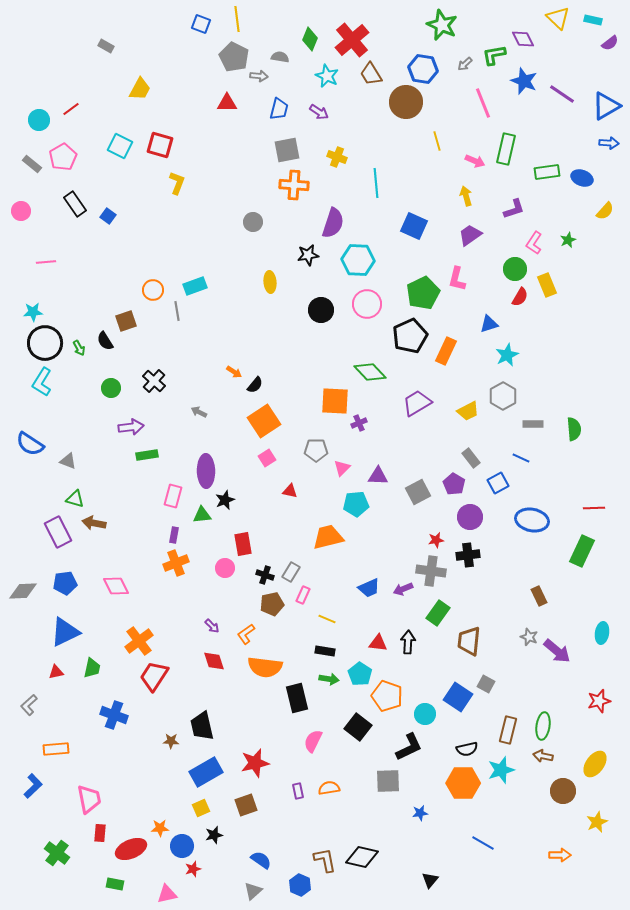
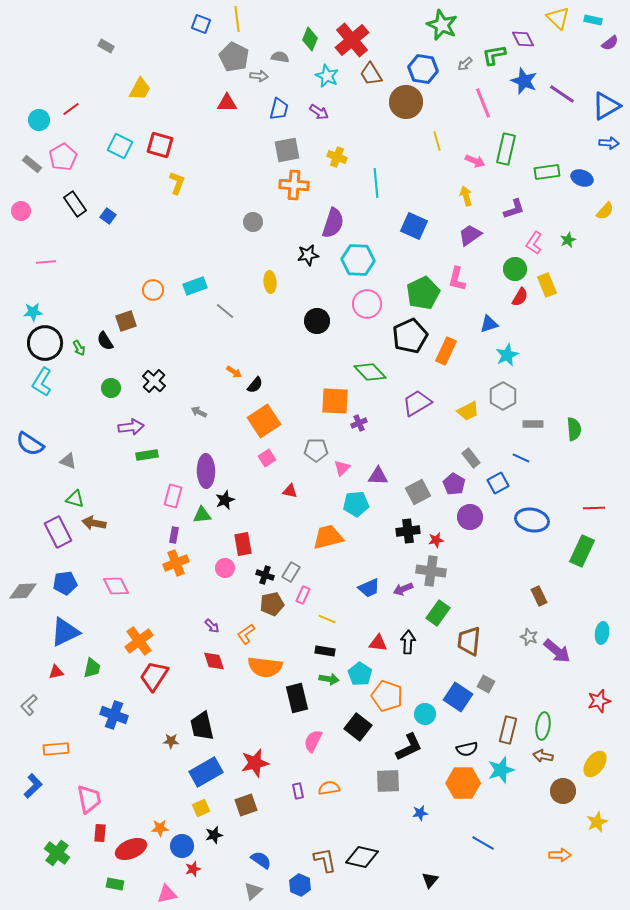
black circle at (321, 310): moved 4 px left, 11 px down
gray line at (177, 311): moved 48 px right; rotated 42 degrees counterclockwise
black cross at (468, 555): moved 60 px left, 24 px up
